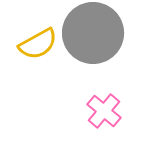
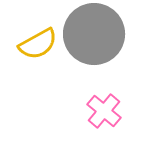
gray circle: moved 1 px right, 1 px down
